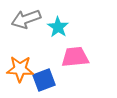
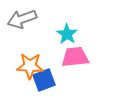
gray arrow: moved 4 px left
cyan star: moved 9 px right, 7 px down
orange star: moved 10 px right, 3 px up
